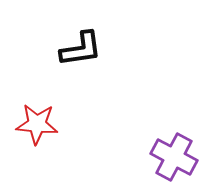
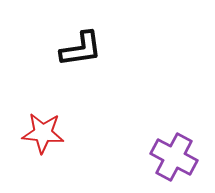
red star: moved 6 px right, 9 px down
